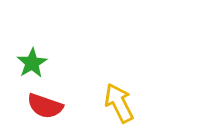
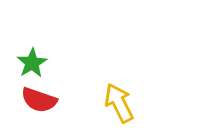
red semicircle: moved 6 px left, 6 px up
